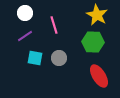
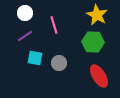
gray circle: moved 5 px down
